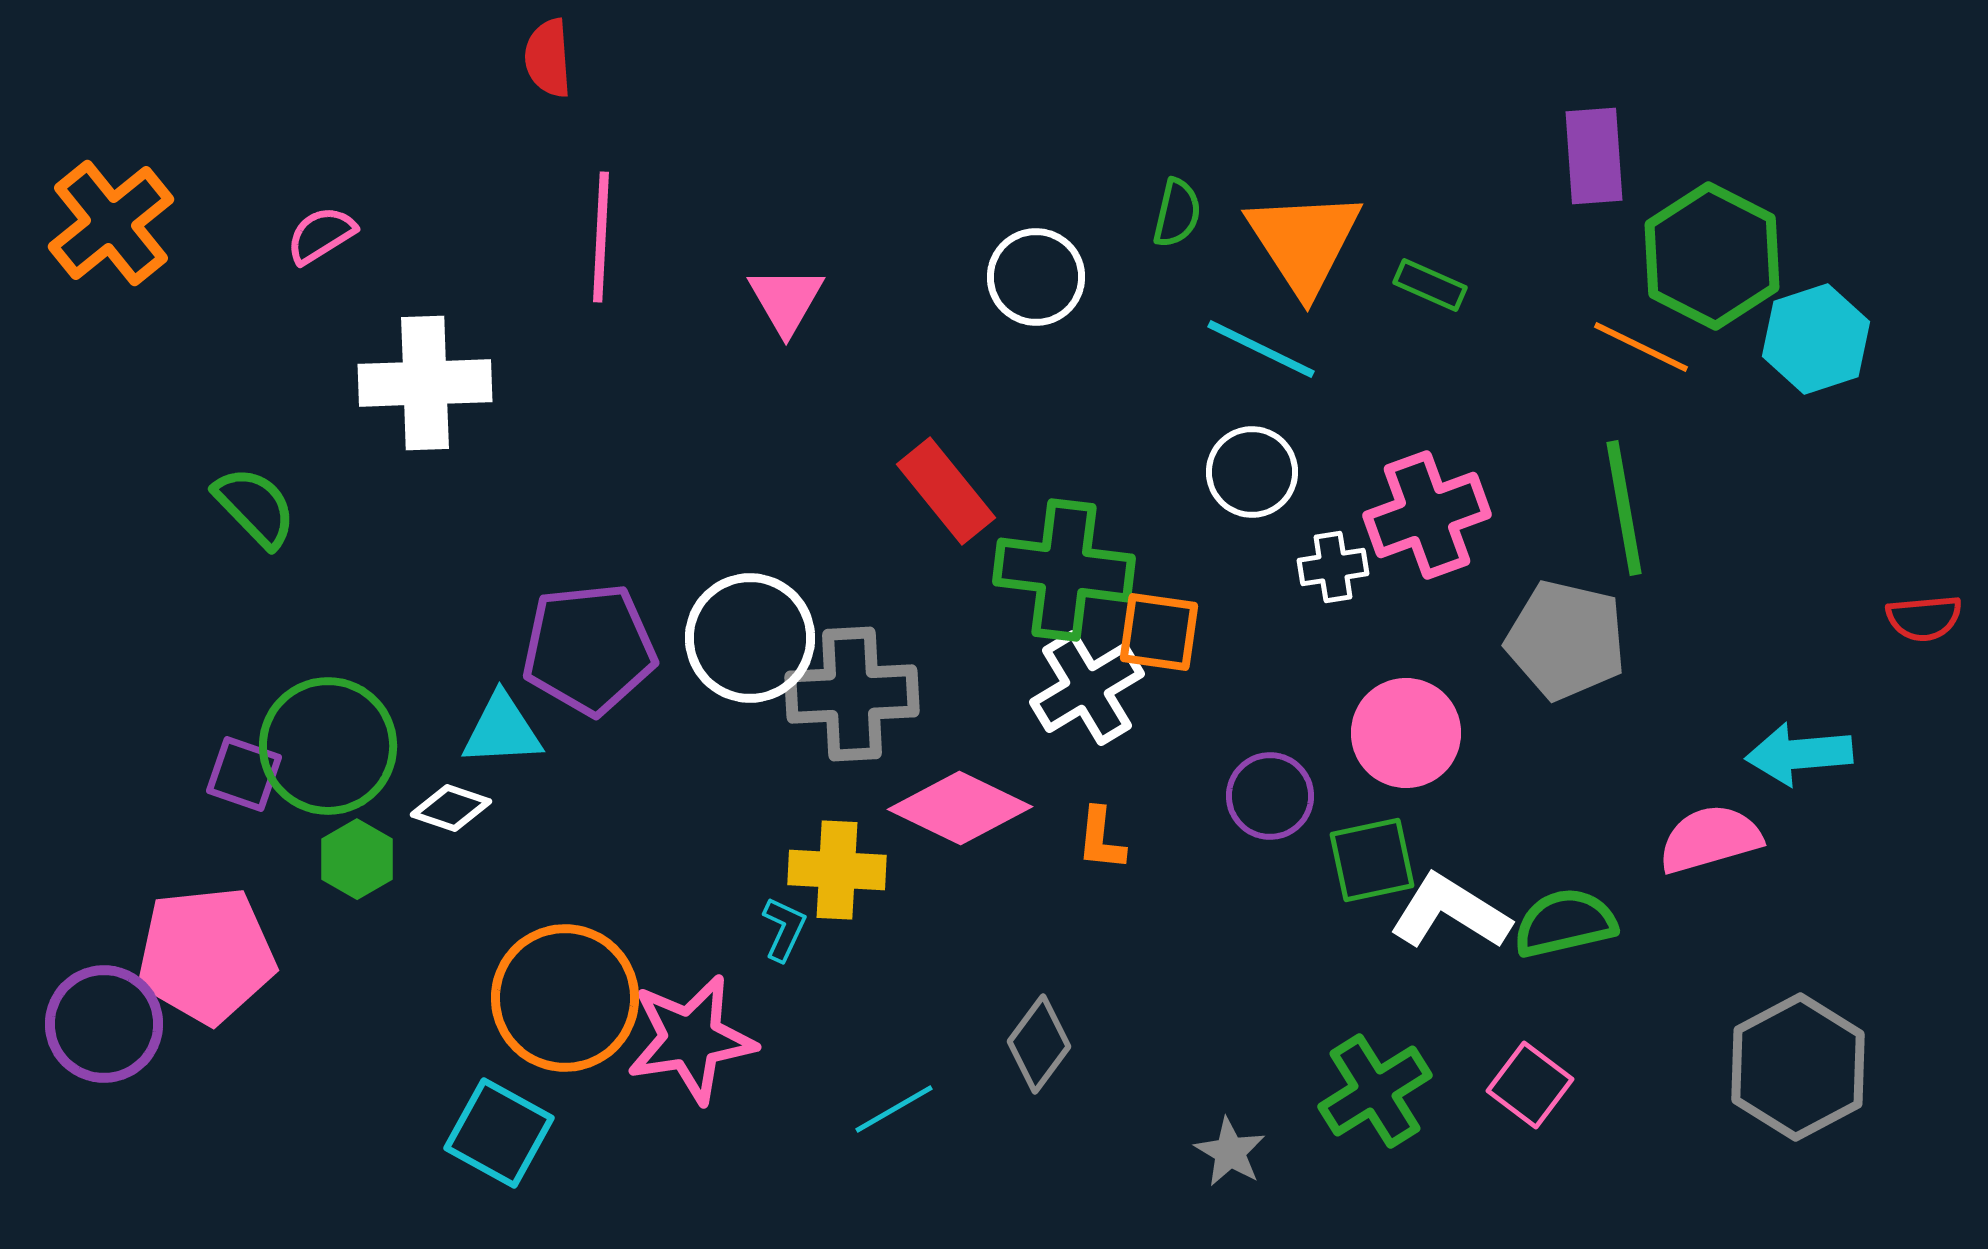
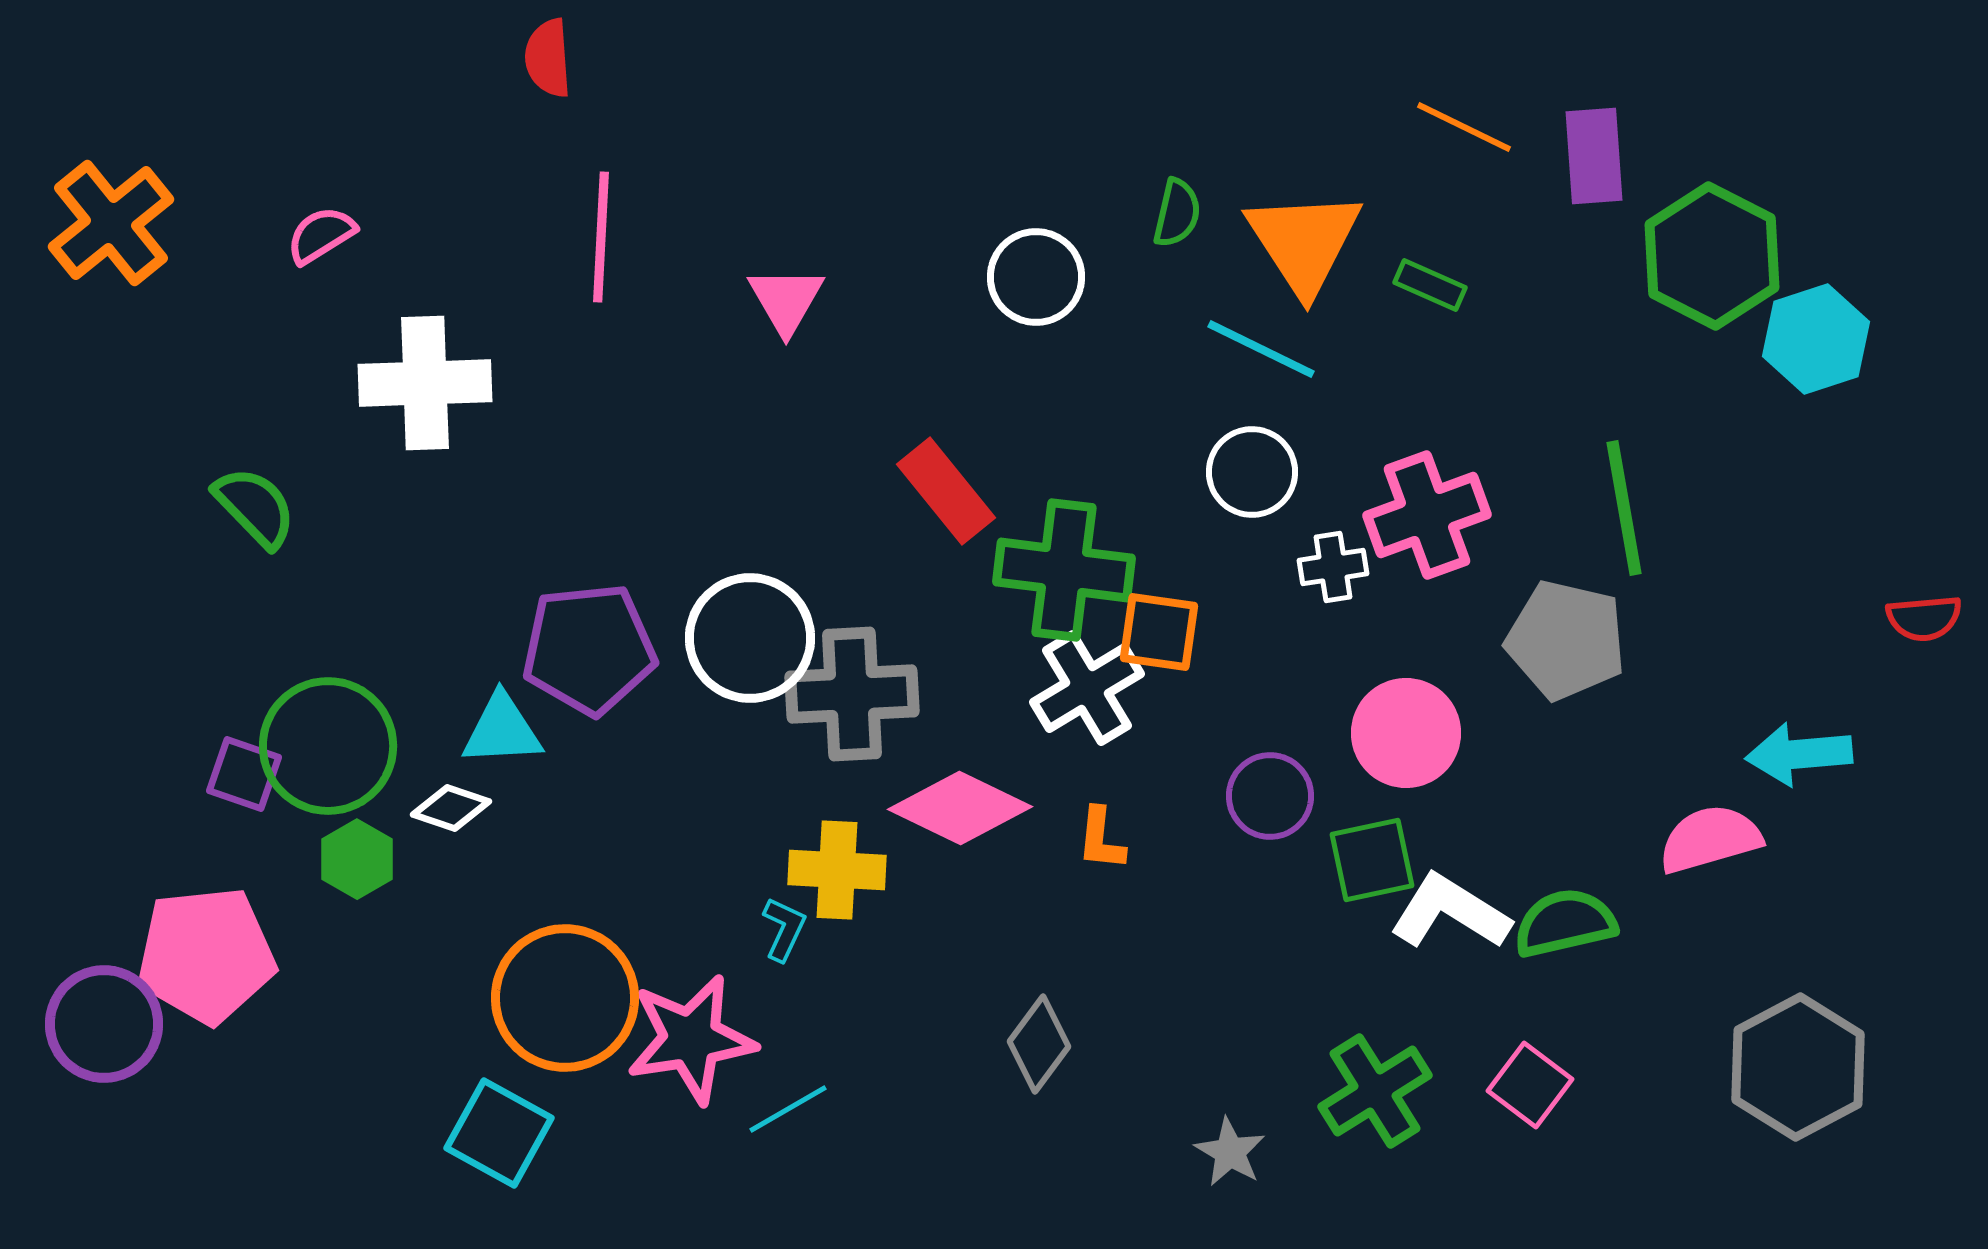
orange line at (1641, 347): moved 177 px left, 220 px up
cyan line at (894, 1109): moved 106 px left
